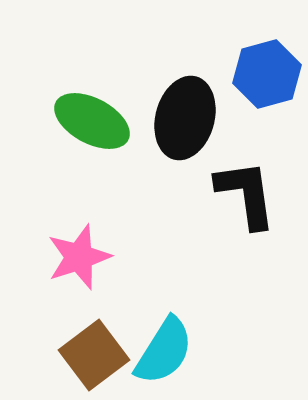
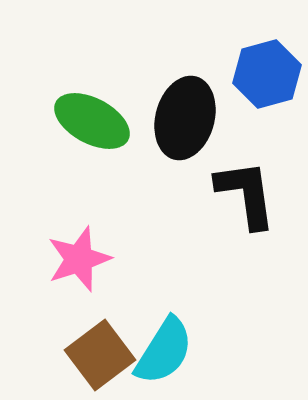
pink star: moved 2 px down
brown square: moved 6 px right
